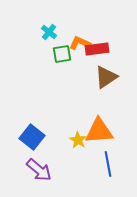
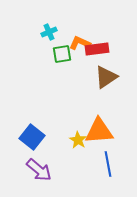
cyan cross: rotated 28 degrees clockwise
